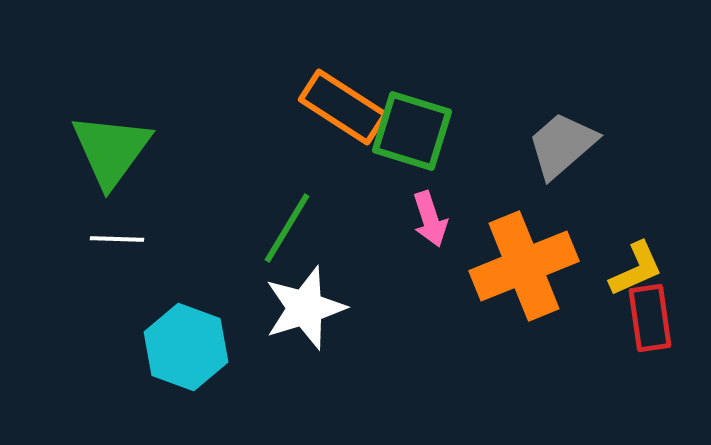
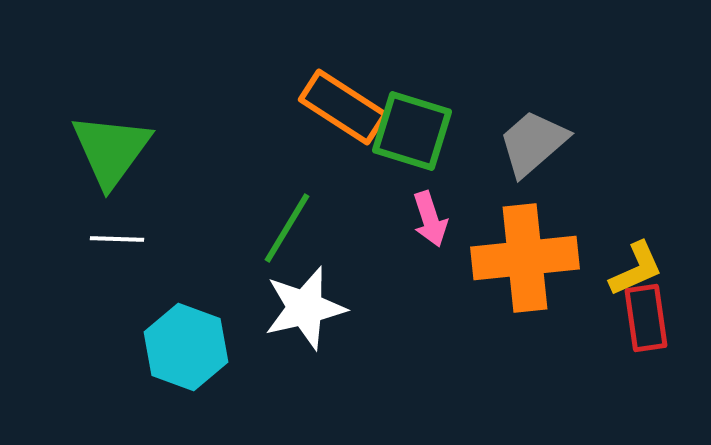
gray trapezoid: moved 29 px left, 2 px up
orange cross: moved 1 px right, 8 px up; rotated 16 degrees clockwise
white star: rotated 4 degrees clockwise
red rectangle: moved 4 px left
